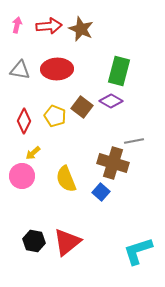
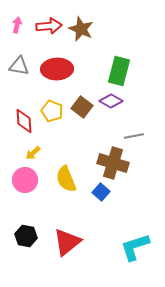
gray triangle: moved 1 px left, 4 px up
yellow pentagon: moved 3 px left, 5 px up
red diamond: rotated 30 degrees counterclockwise
gray line: moved 5 px up
pink circle: moved 3 px right, 4 px down
black hexagon: moved 8 px left, 5 px up
cyan L-shape: moved 3 px left, 4 px up
